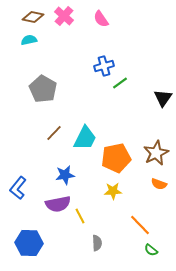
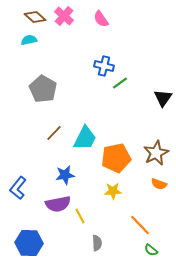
brown diamond: moved 2 px right; rotated 30 degrees clockwise
blue cross: rotated 30 degrees clockwise
